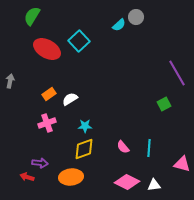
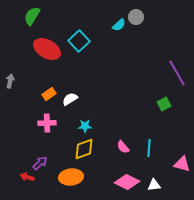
pink cross: rotated 18 degrees clockwise
purple arrow: rotated 49 degrees counterclockwise
